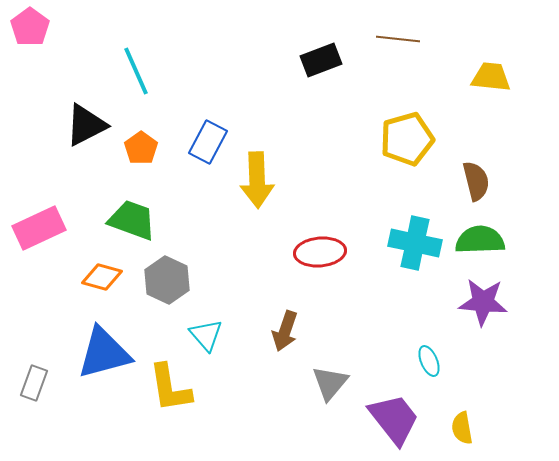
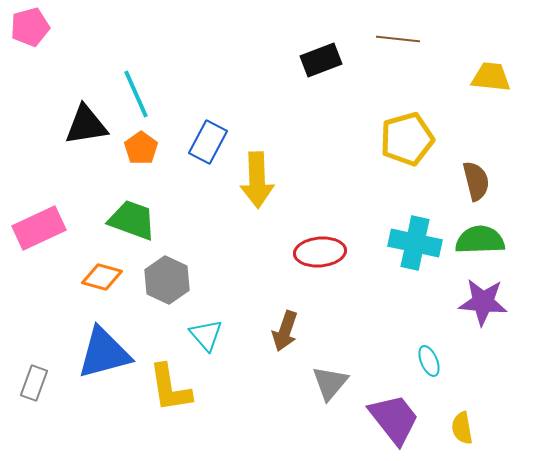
pink pentagon: rotated 21 degrees clockwise
cyan line: moved 23 px down
black triangle: rotated 18 degrees clockwise
